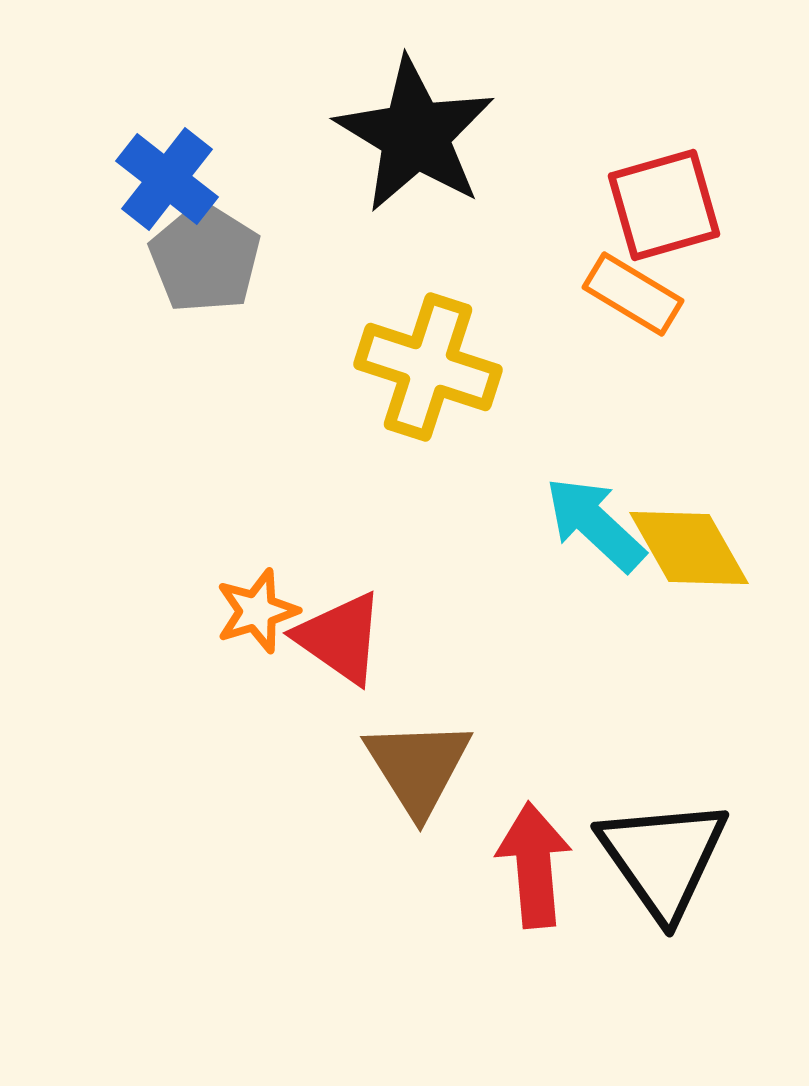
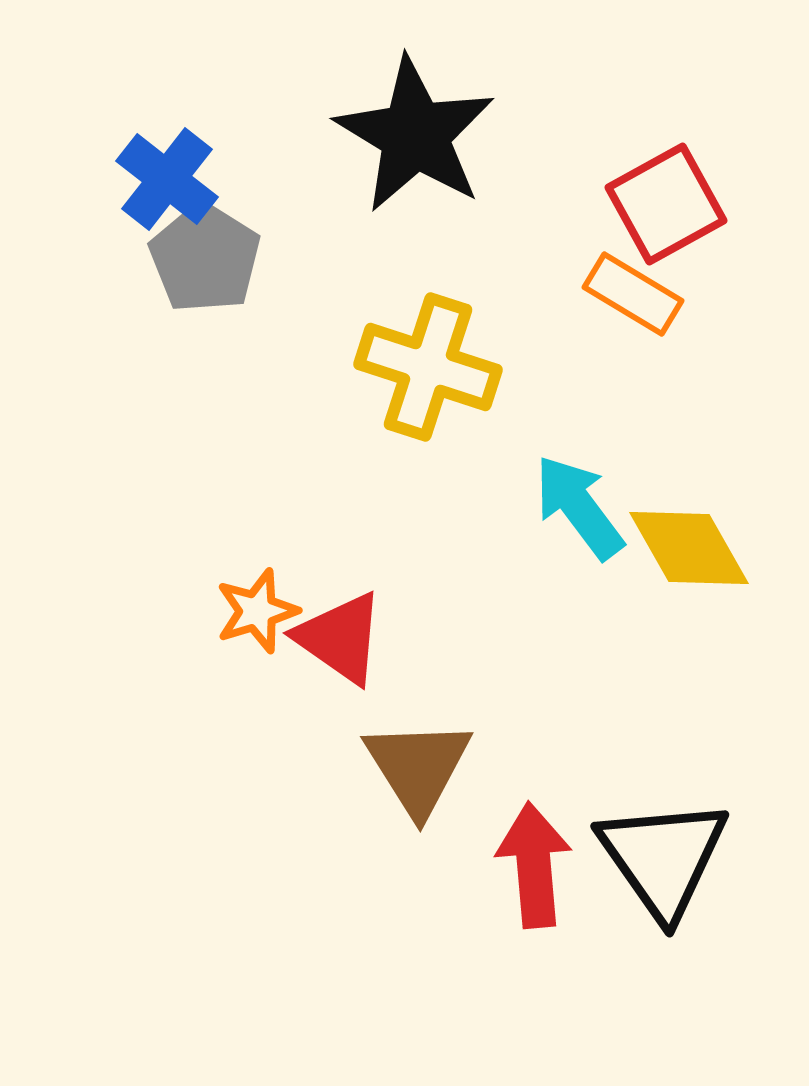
red square: moved 2 px right, 1 px up; rotated 13 degrees counterclockwise
cyan arrow: moved 16 px left, 17 px up; rotated 10 degrees clockwise
